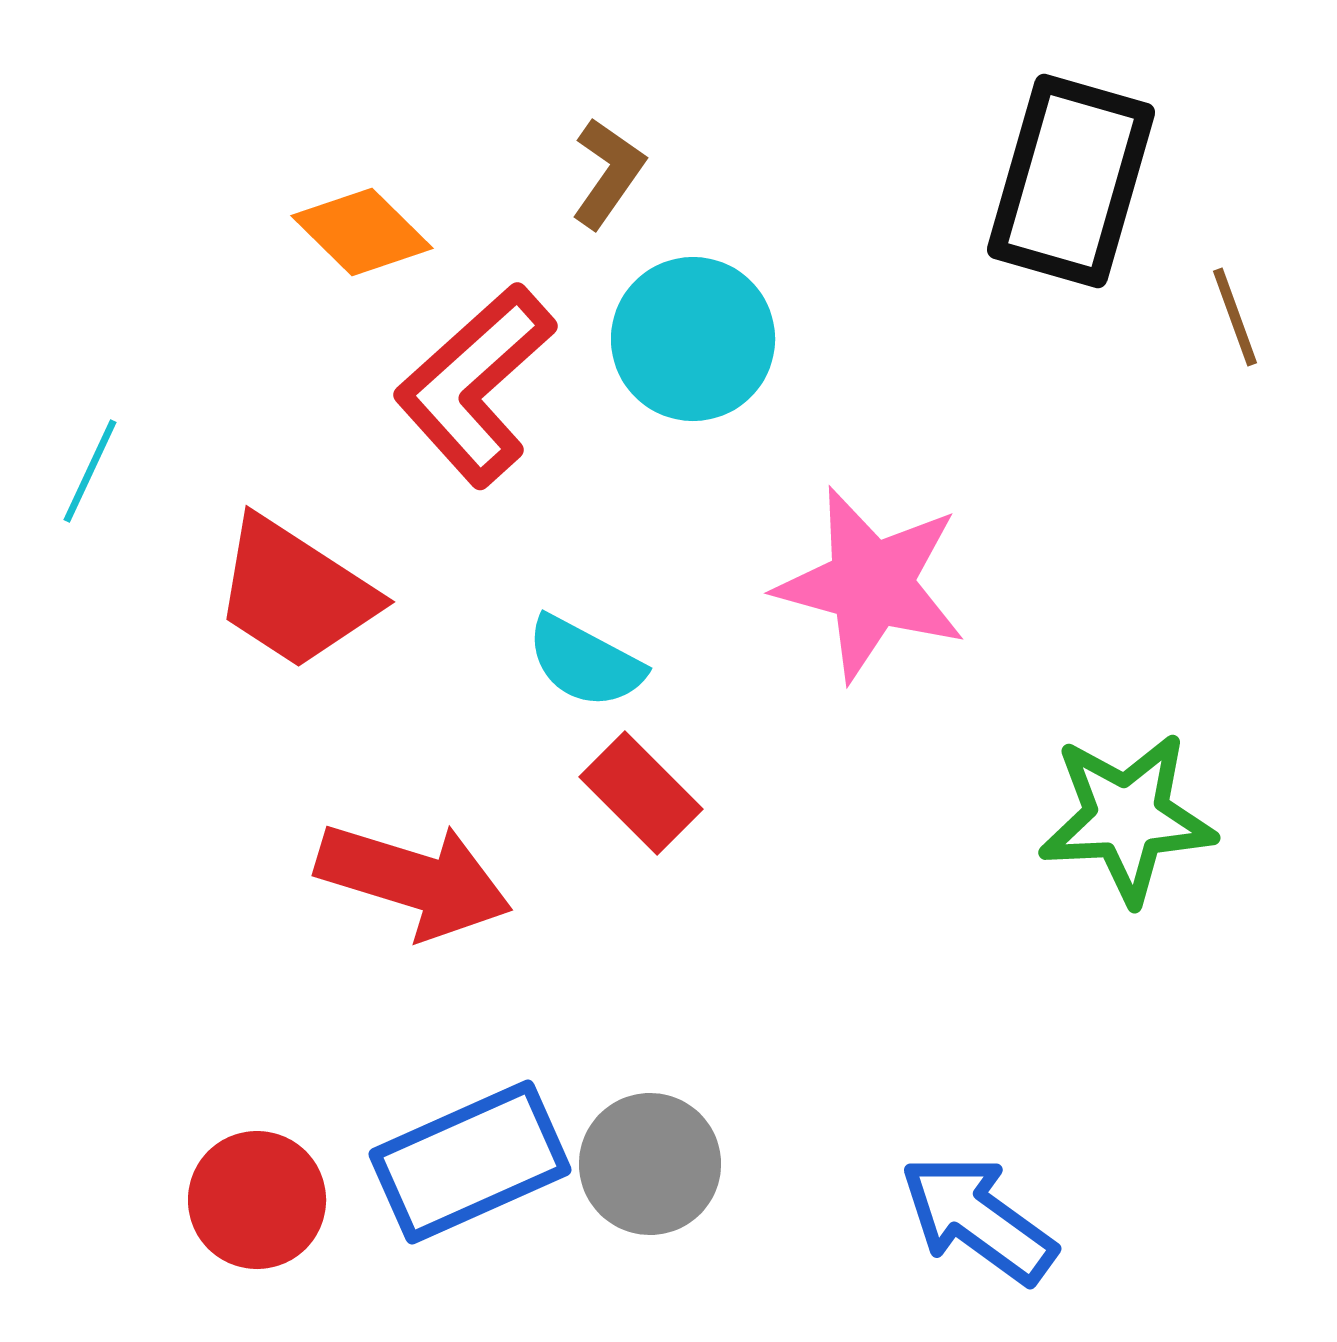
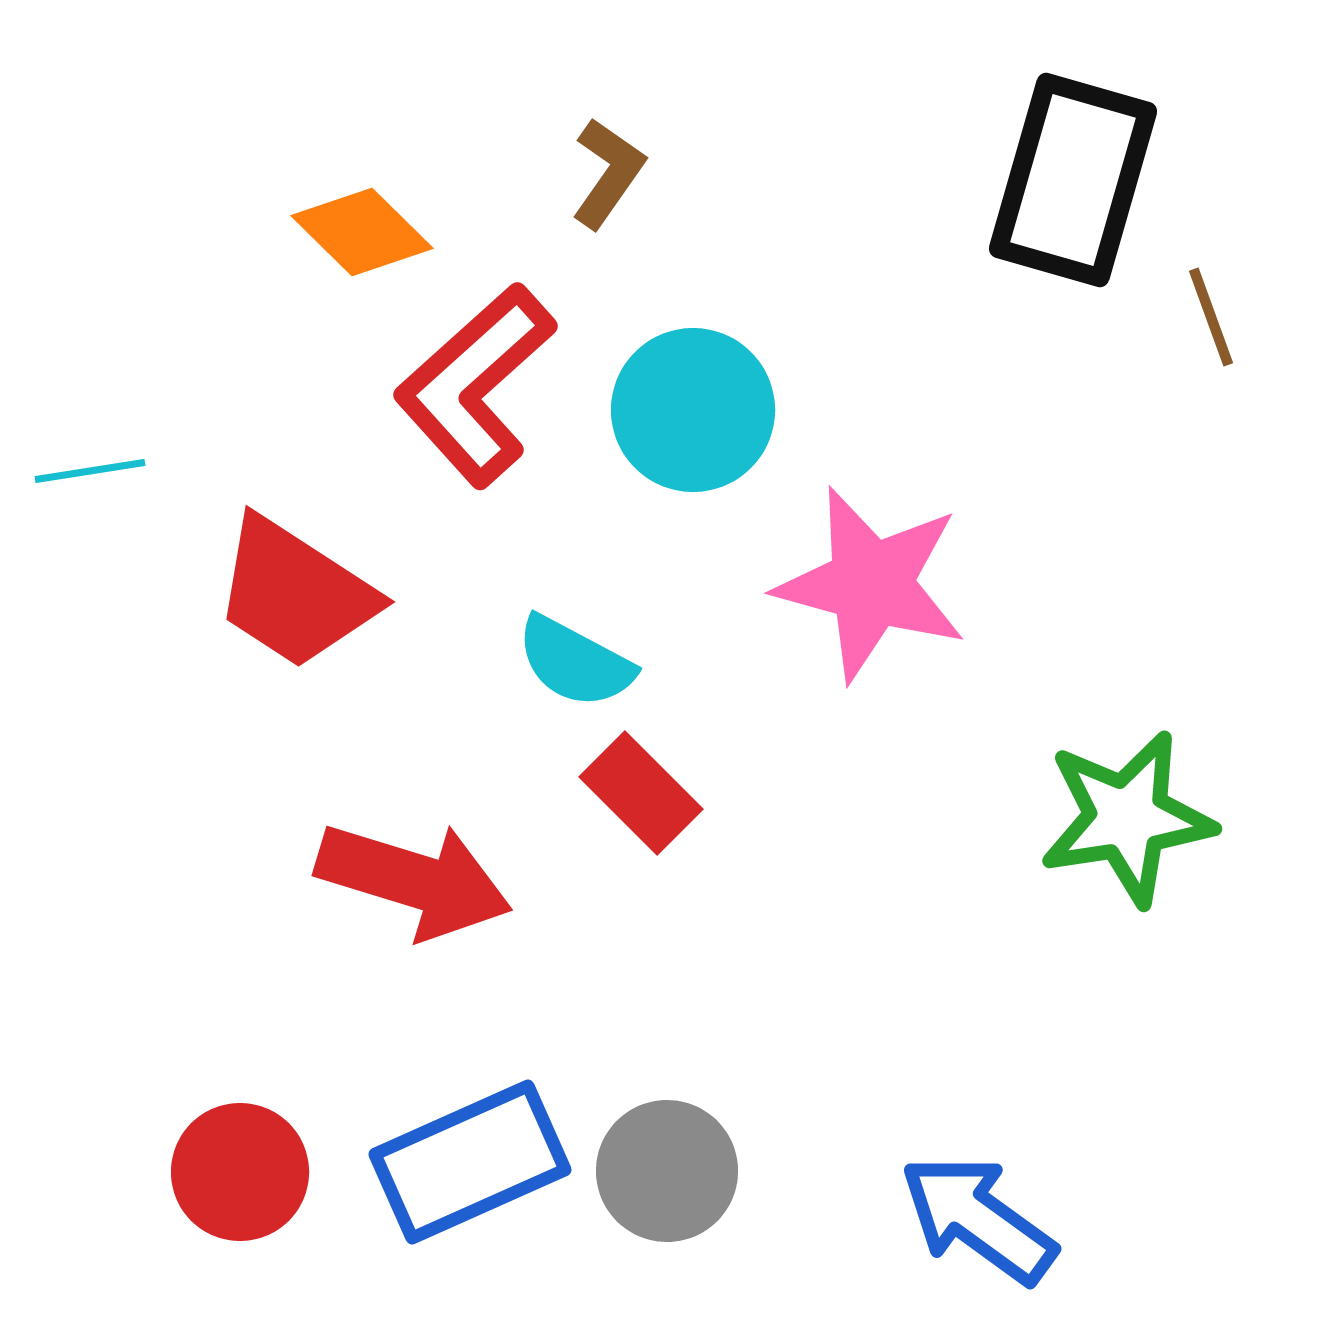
black rectangle: moved 2 px right, 1 px up
brown line: moved 24 px left
cyan circle: moved 71 px down
cyan line: rotated 56 degrees clockwise
cyan semicircle: moved 10 px left
green star: rotated 6 degrees counterclockwise
gray circle: moved 17 px right, 7 px down
red circle: moved 17 px left, 28 px up
